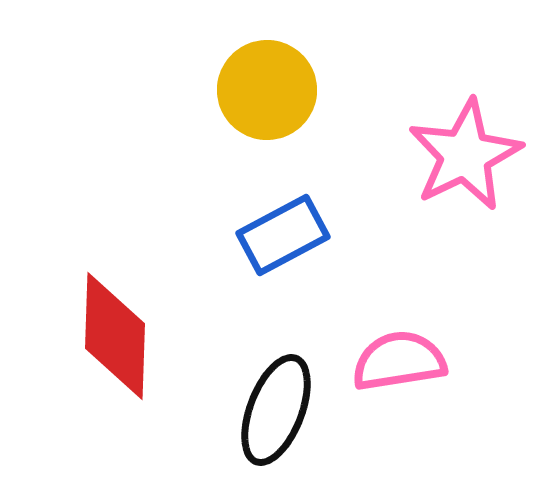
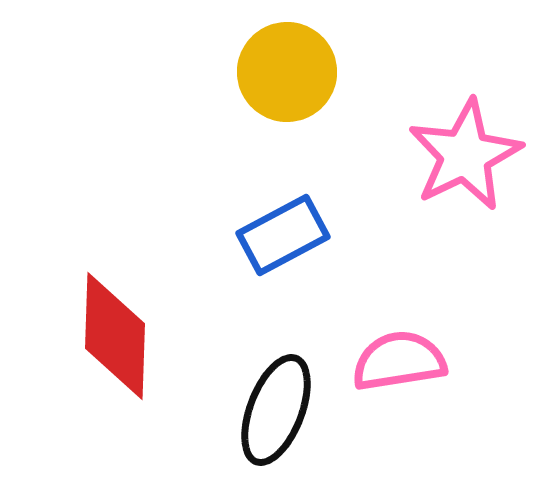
yellow circle: moved 20 px right, 18 px up
